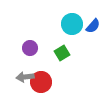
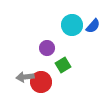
cyan circle: moved 1 px down
purple circle: moved 17 px right
green square: moved 1 px right, 12 px down
